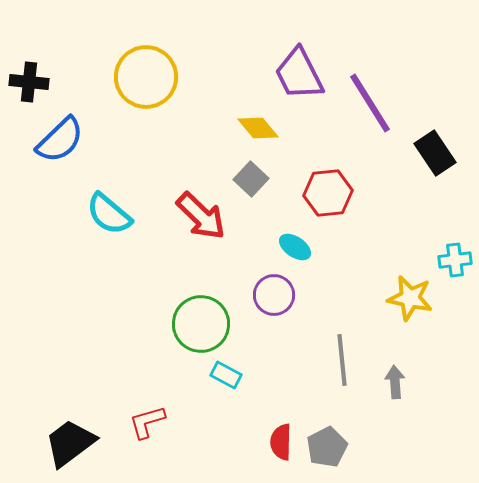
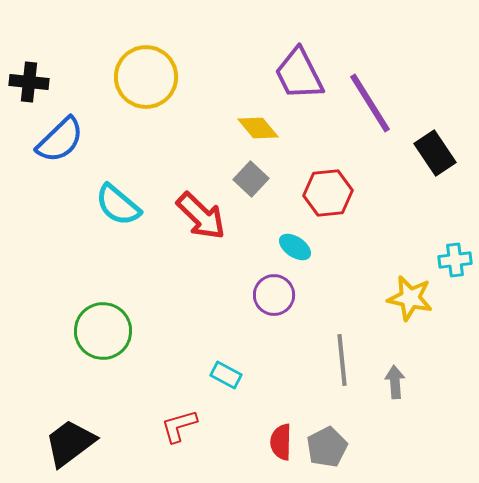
cyan semicircle: moved 9 px right, 9 px up
green circle: moved 98 px left, 7 px down
red L-shape: moved 32 px right, 4 px down
